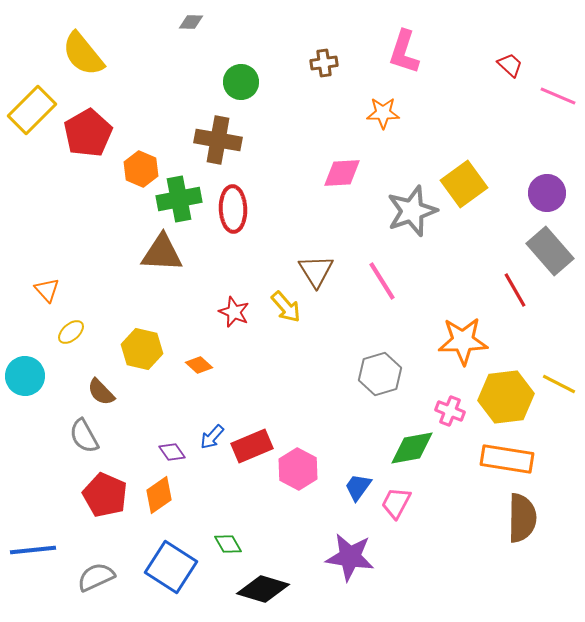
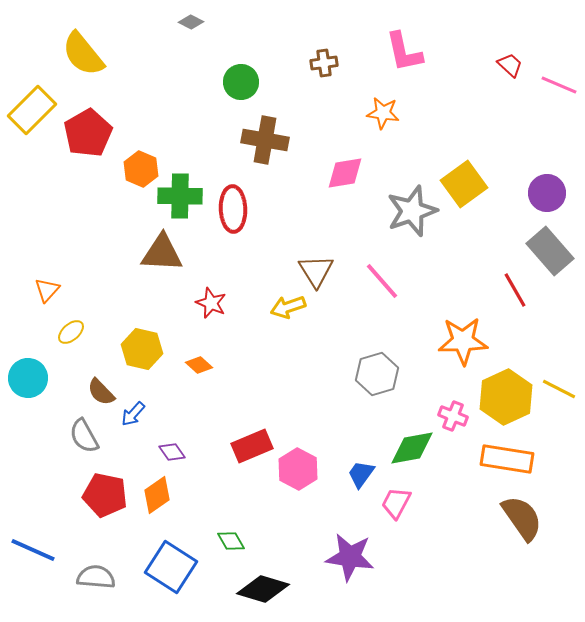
gray diamond at (191, 22): rotated 25 degrees clockwise
pink L-shape at (404, 52): rotated 30 degrees counterclockwise
pink line at (558, 96): moved 1 px right, 11 px up
orange star at (383, 113): rotated 8 degrees clockwise
brown cross at (218, 140): moved 47 px right
pink diamond at (342, 173): moved 3 px right; rotated 6 degrees counterclockwise
green cross at (179, 199): moved 1 px right, 3 px up; rotated 12 degrees clockwise
pink line at (382, 281): rotated 9 degrees counterclockwise
orange triangle at (47, 290): rotated 24 degrees clockwise
yellow arrow at (286, 307): moved 2 px right; rotated 112 degrees clockwise
red star at (234, 312): moved 23 px left, 9 px up
gray hexagon at (380, 374): moved 3 px left
cyan circle at (25, 376): moved 3 px right, 2 px down
yellow line at (559, 384): moved 5 px down
yellow hexagon at (506, 397): rotated 18 degrees counterclockwise
pink cross at (450, 411): moved 3 px right, 5 px down
blue arrow at (212, 437): moved 79 px left, 23 px up
blue trapezoid at (358, 487): moved 3 px right, 13 px up
red pentagon at (105, 495): rotated 12 degrees counterclockwise
orange diamond at (159, 495): moved 2 px left
brown semicircle at (522, 518): rotated 36 degrees counterclockwise
green diamond at (228, 544): moved 3 px right, 3 px up
blue line at (33, 550): rotated 30 degrees clockwise
gray semicircle at (96, 577): rotated 30 degrees clockwise
